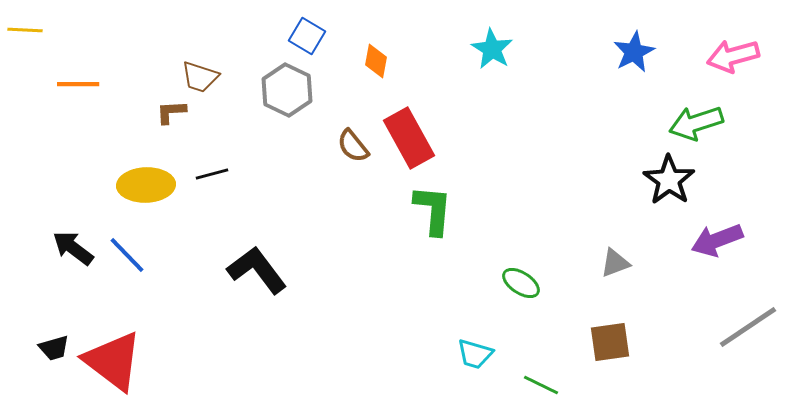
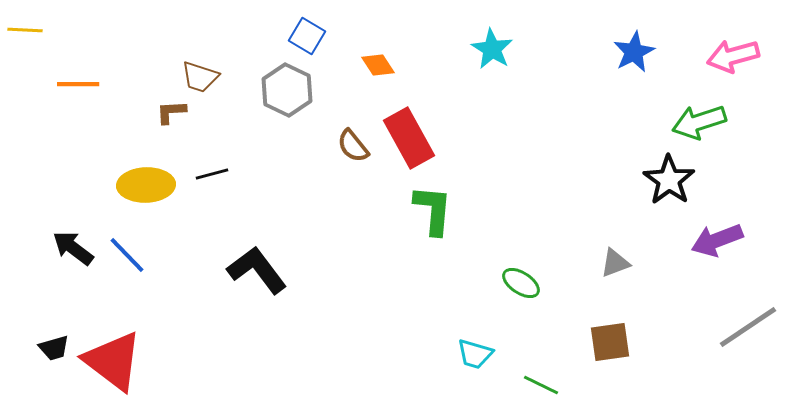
orange diamond: moved 2 px right, 4 px down; rotated 44 degrees counterclockwise
green arrow: moved 3 px right, 1 px up
